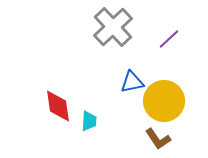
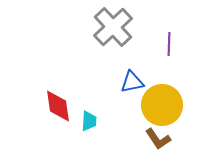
purple line: moved 5 px down; rotated 45 degrees counterclockwise
yellow circle: moved 2 px left, 4 px down
